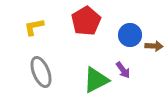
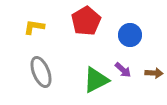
yellow L-shape: rotated 20 degrees clockwise
brown arrow: moved 27 px down
purple arrow: rotated 12 degrees counterclockwise
